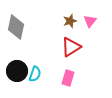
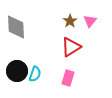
brown star: rotated 16 degrees counterclockwise
gray diamond: rotated 15 degrees counterclockwise
